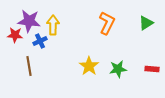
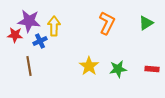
yellow arrow: moved 1 px right, 1 px down
